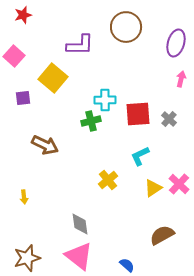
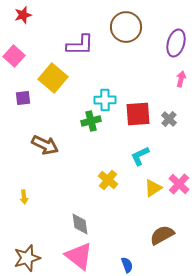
yellow cross: rotated 12 degrees counterclockwise
blue semicircle: rotated 28 degrees clockwise
